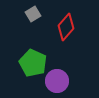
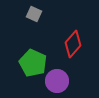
gray square: moved 1 px right; rotated 35 degrees counterclockwise
red diamond: moved 7 px right, 17 px down
